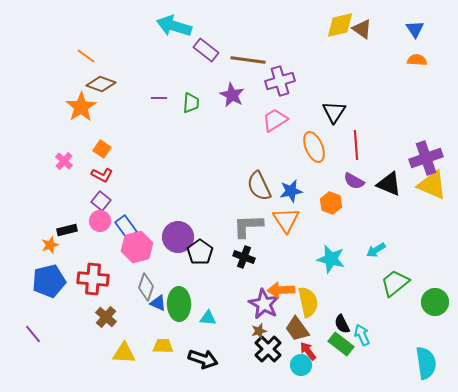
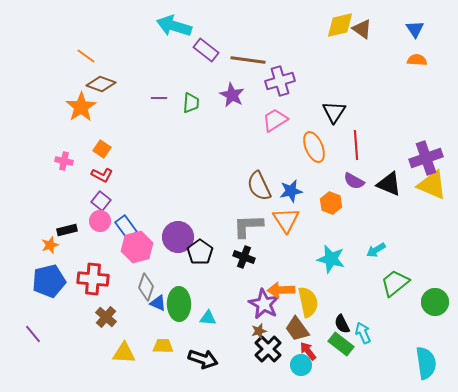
pink cross at (64, 161): rotated 30 degrees counterclockwise
cyan arrow at (362, 335): moved 1 px right, 2 px up
